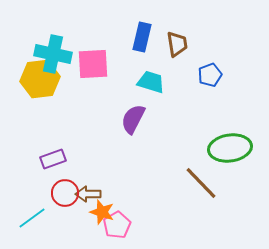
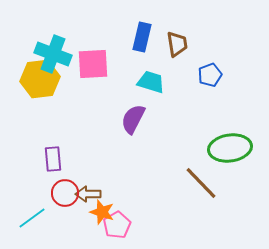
cyan cross: rotated 9 degrees clockwise
purple rectangle: rotated 75 degrees counterclockwise
